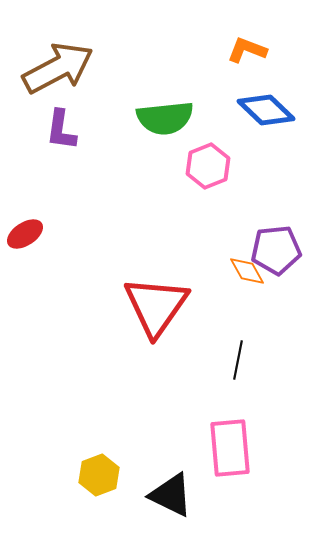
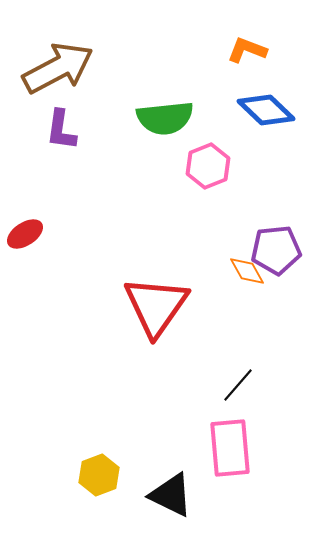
black line: moved 25 px down; rotated 30 degrees clockwise
